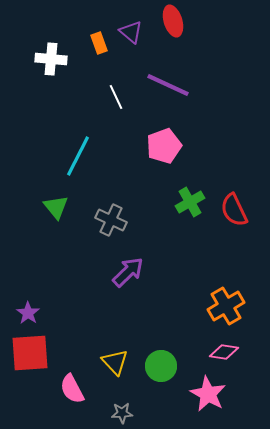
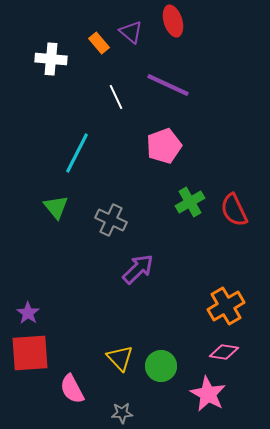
orange rectangle: rotated 20 degrees counterclockwise
cyan line: moved 1 px left, 3 px up
purple arrow: moved 10 px right, 3 px up
yellow triangle: moved 5 px right, 4 px up
